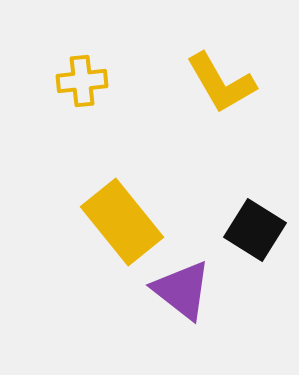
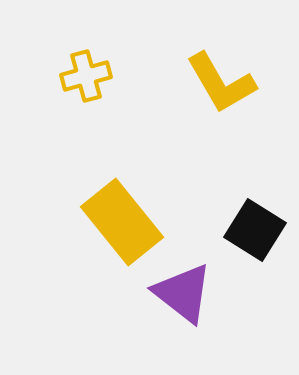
yellow cross: moved 4 px right, 5 px up; rotated 9 degrees counterclockwise
purple triangle: moved 1 px right, 3 px down
